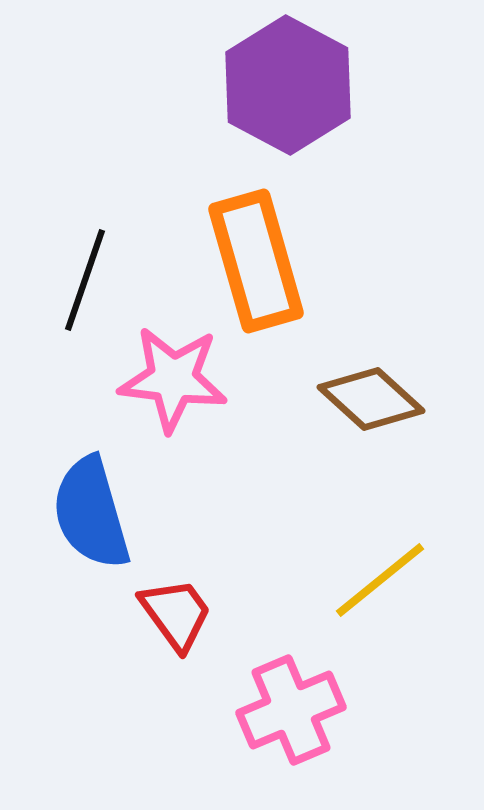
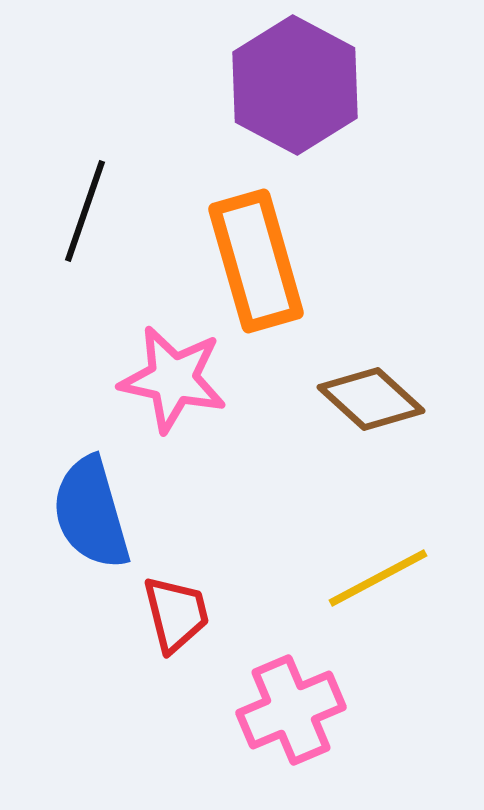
purple hexagon: moved 7 px right
black line: moved 69 px up
pink star: rotated 5 degrees clockwise
yellow line: moved 2 px left, 2 px up; rotated 11 degrees clockwise
red trapezoid: rotated 22 degrees clockwise
